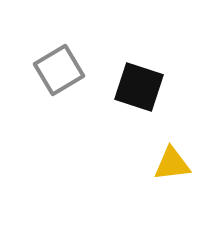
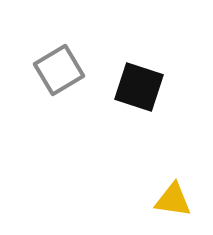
yellow triangle: moved 1 px right, 36 px down; rotated 15 degrees clockwise
